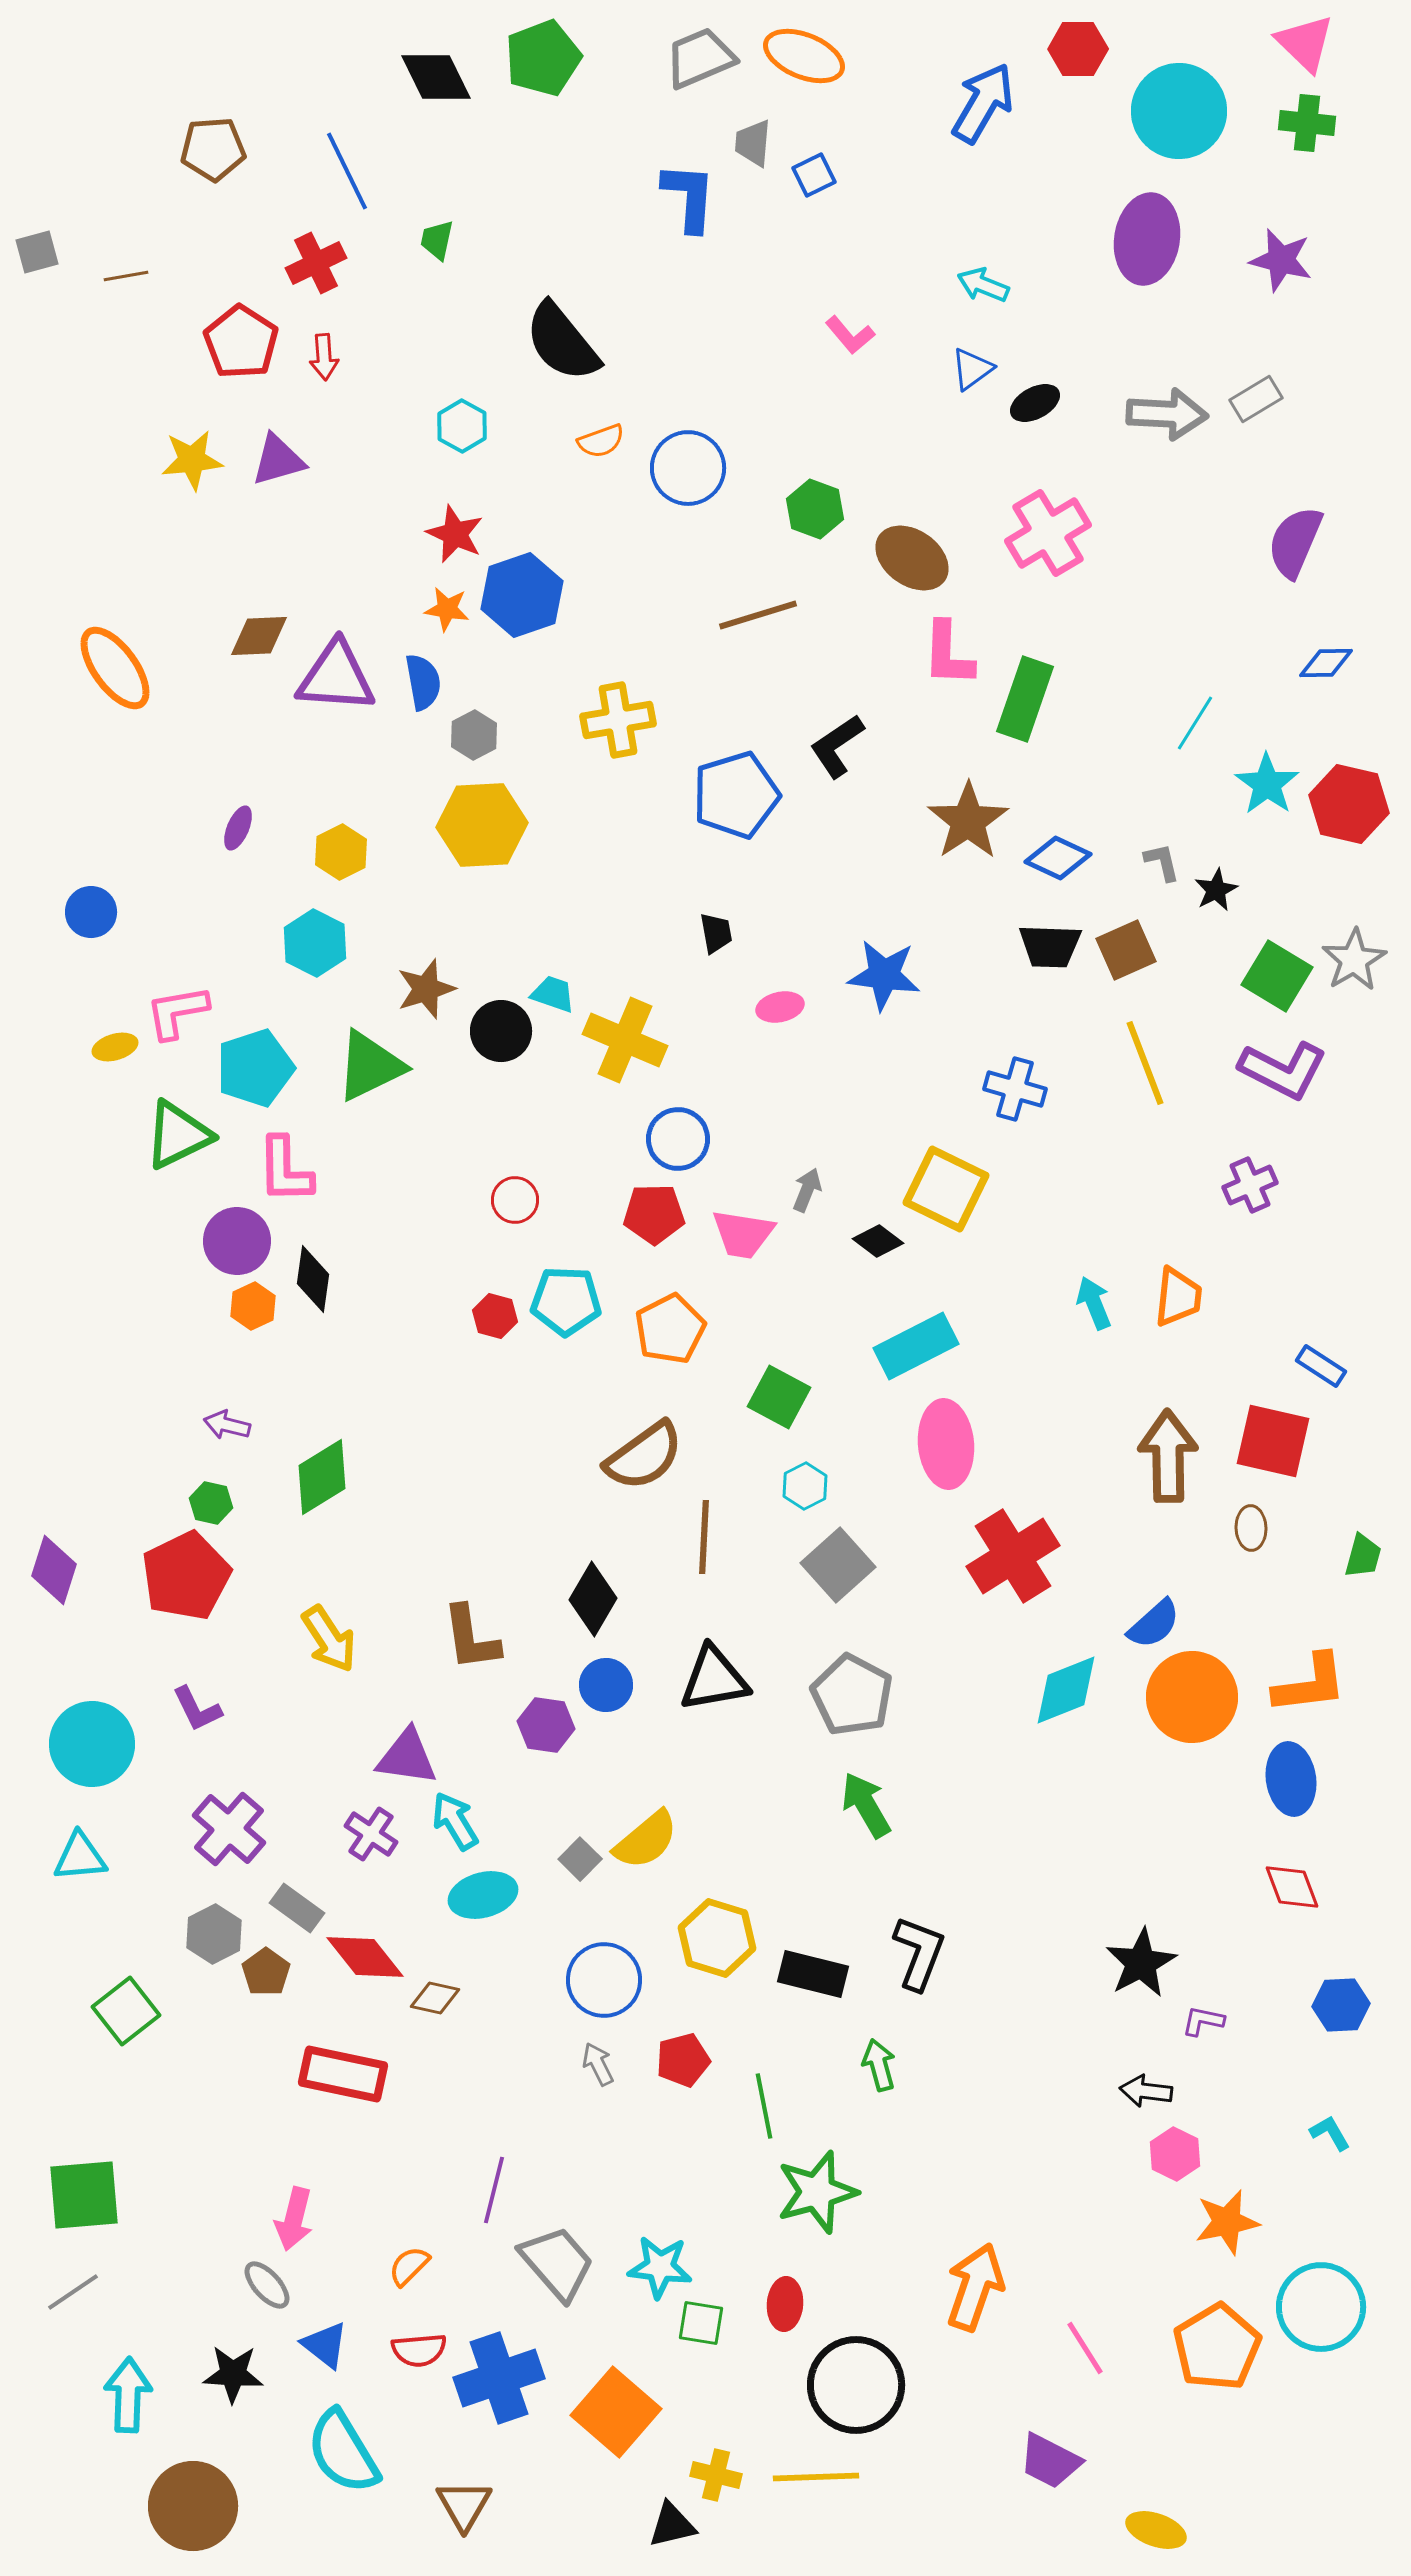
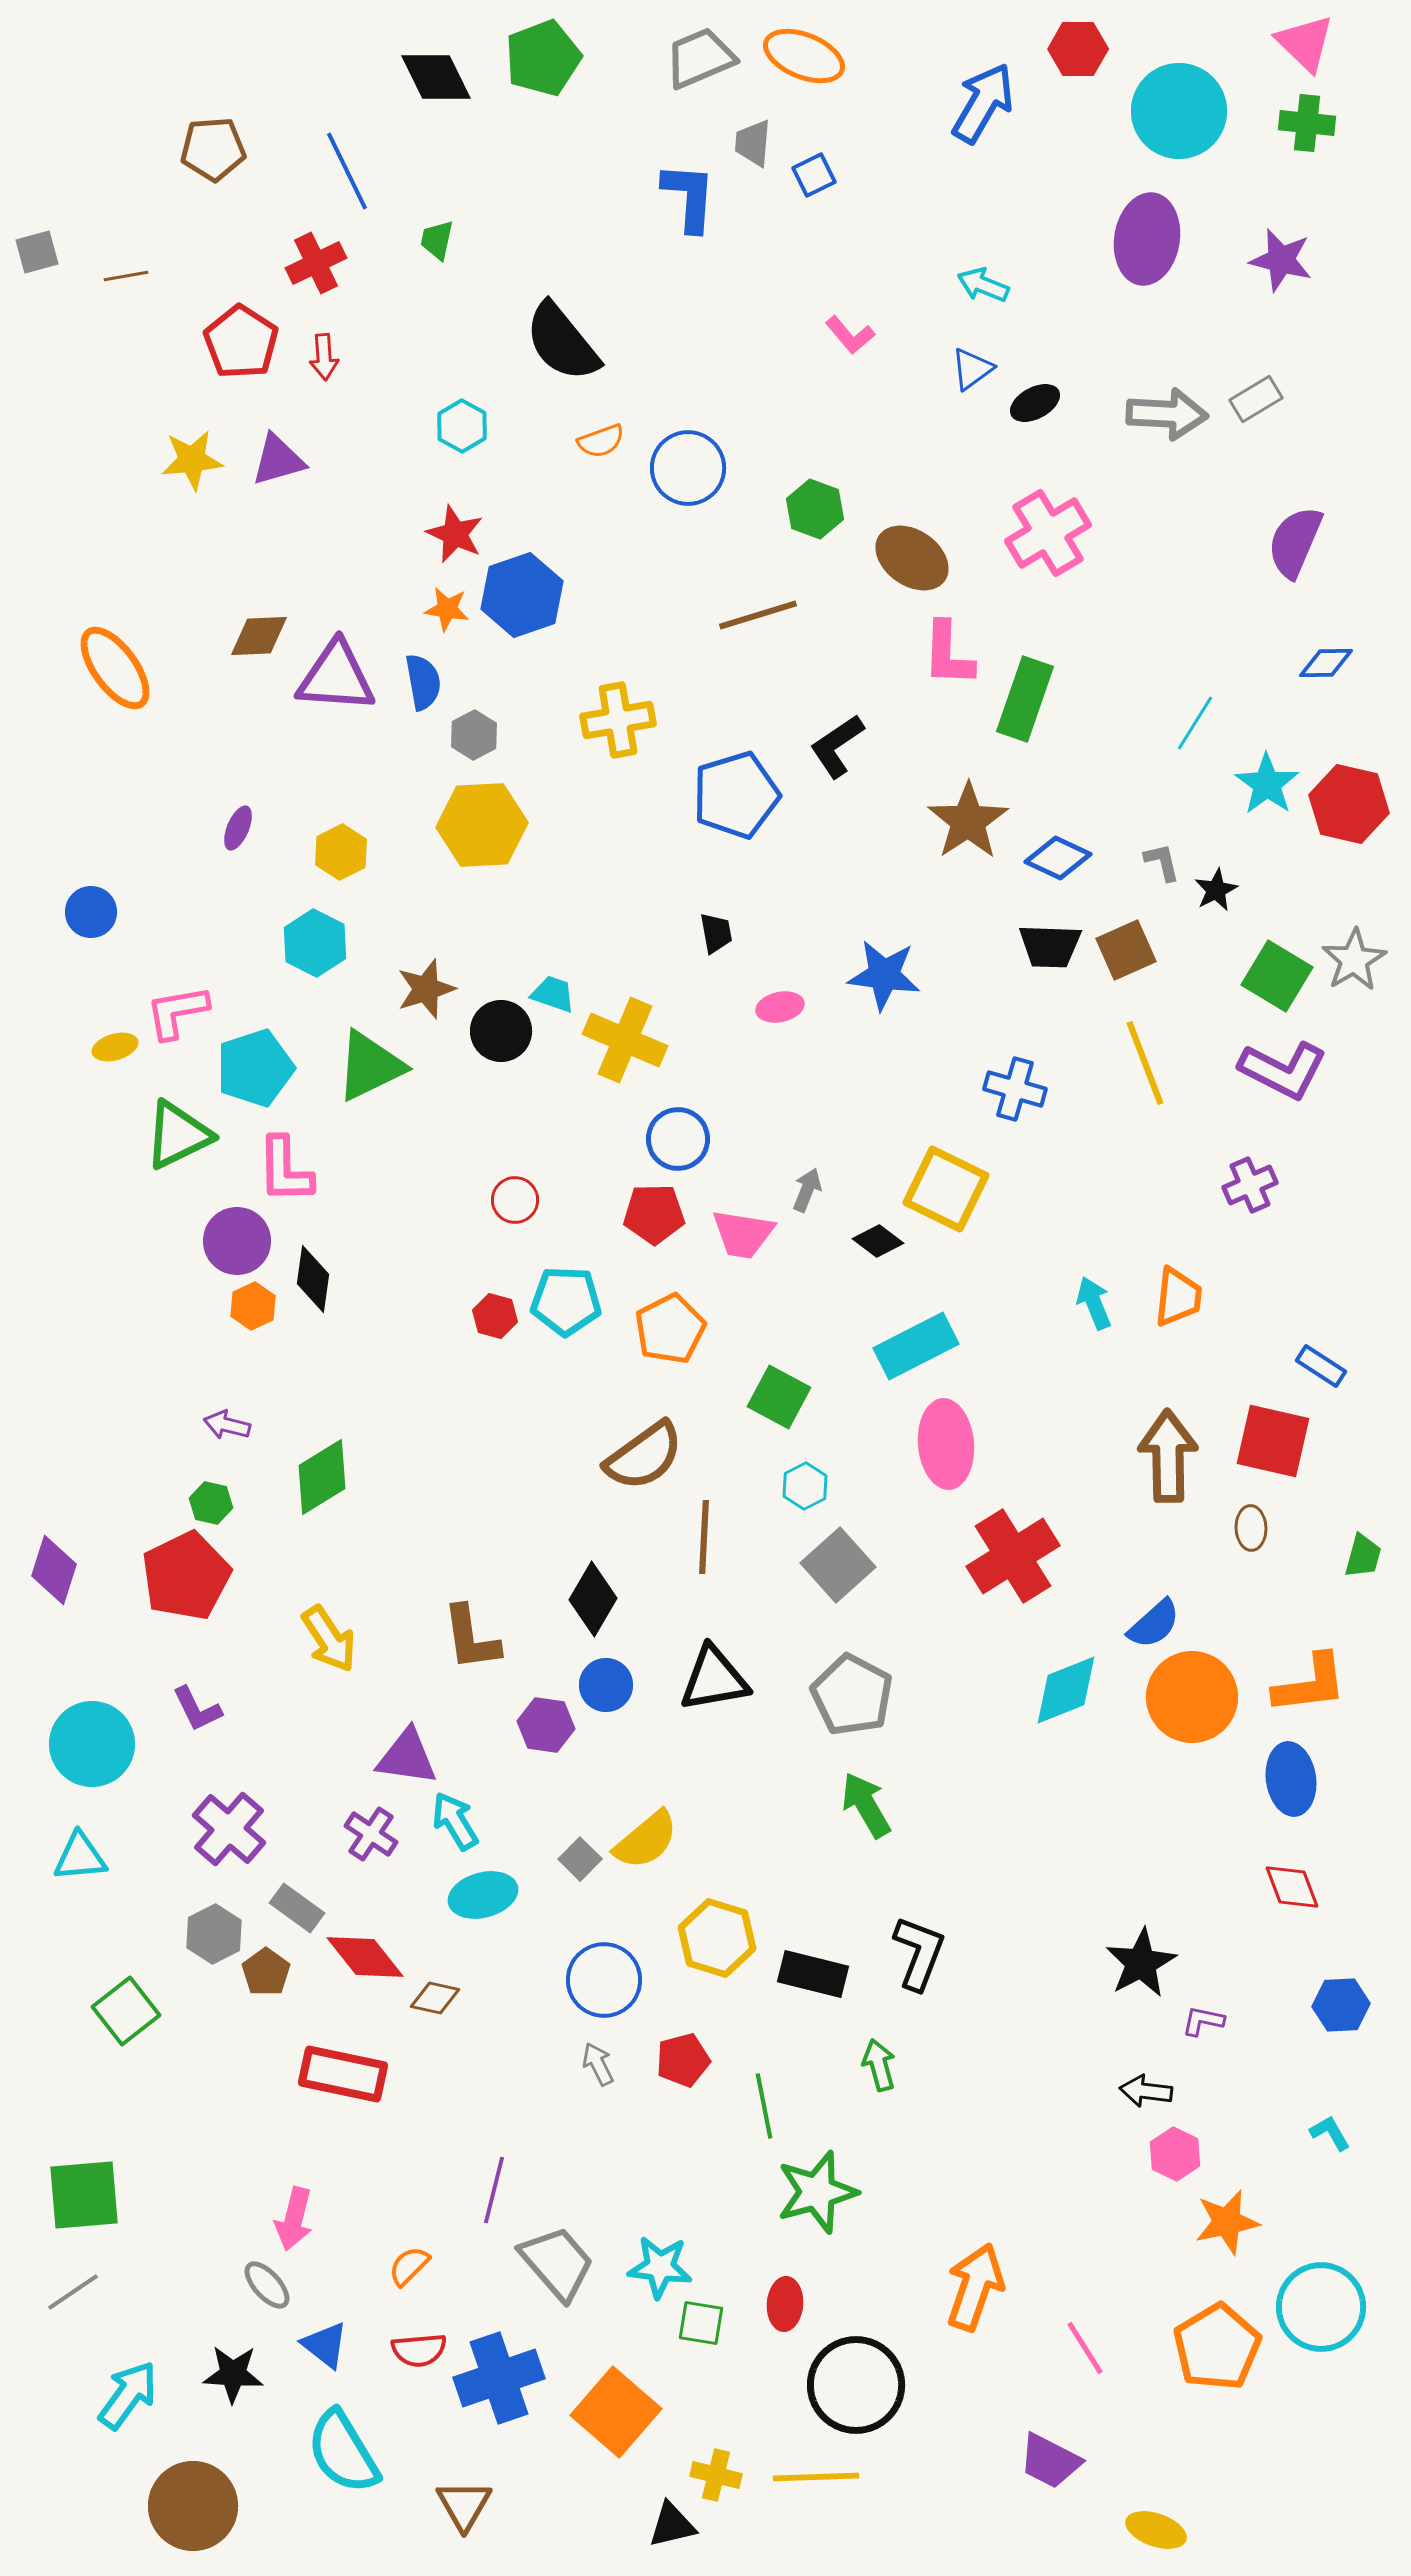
cyan arrow at (128, 2395): rotated 34 degrees clockwise
